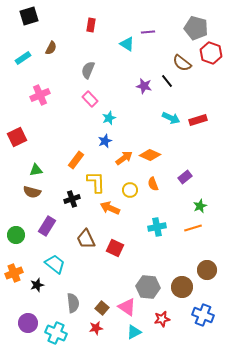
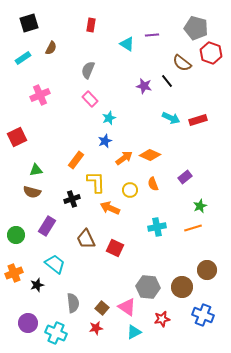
black square at (29, 16): moved 7 px down
purple line at (148, 32): moved 4 px right, 3 px down
